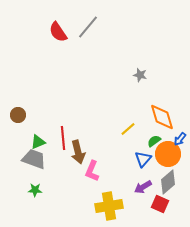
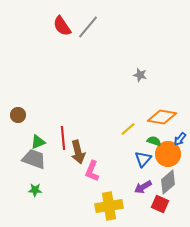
red semicircle: moved 4 px right, 6 px up
orange diamond: rotated 64 degrees counterclockwise
green semicircle: rotated 56 degrees clockwise
